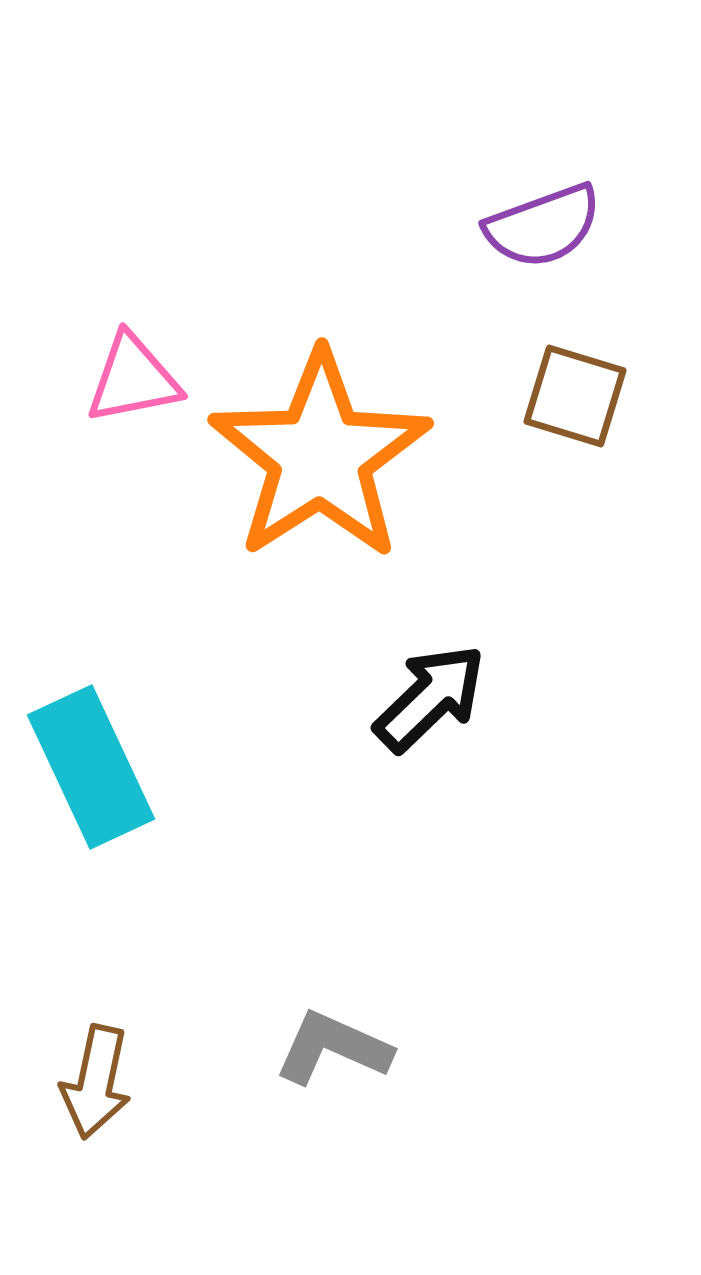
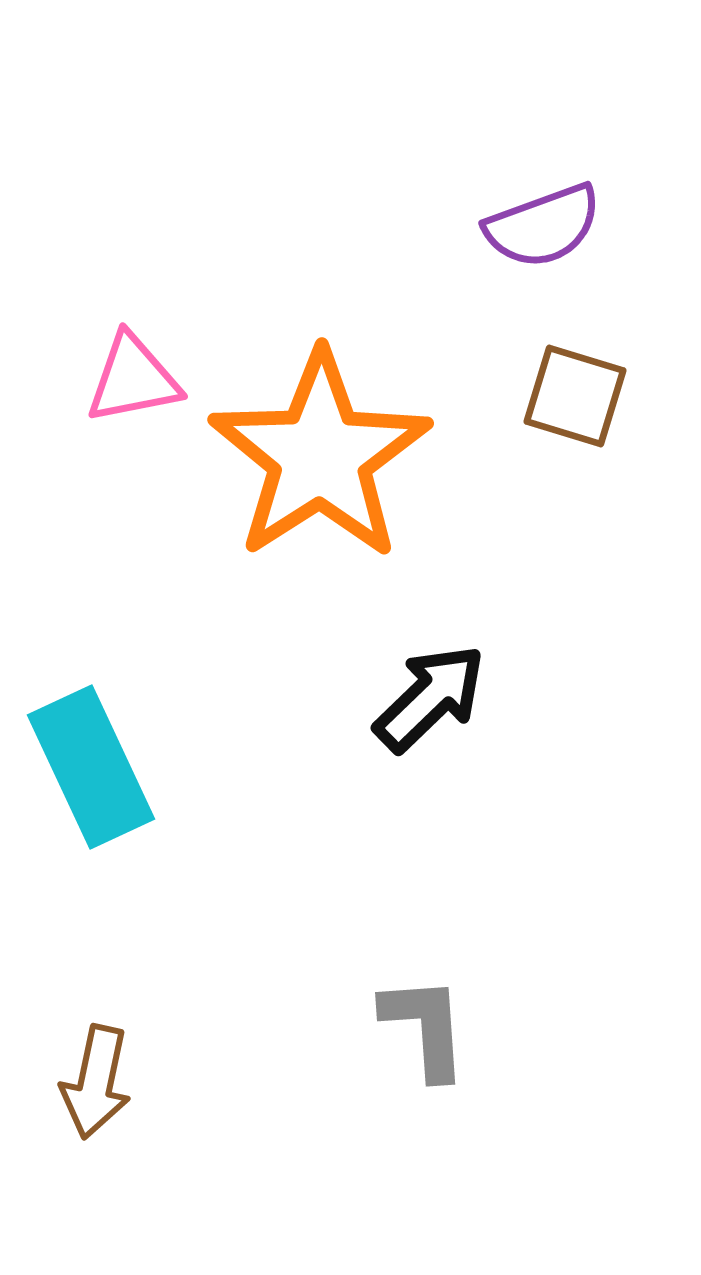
gray L-shape: moved 92 px right, 21 px up; rotated 62 degrees clockwise
